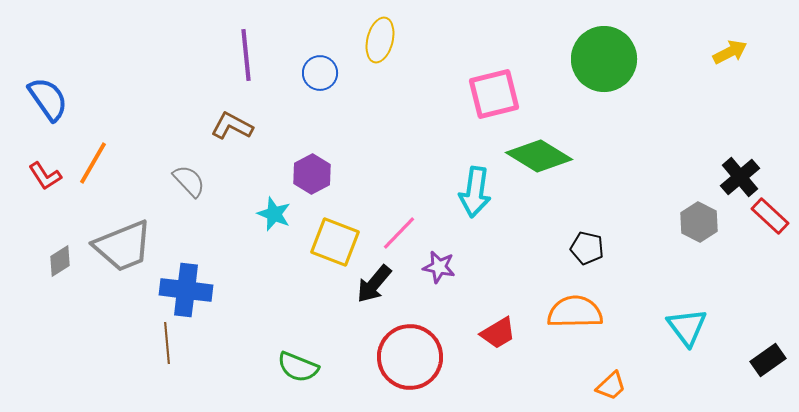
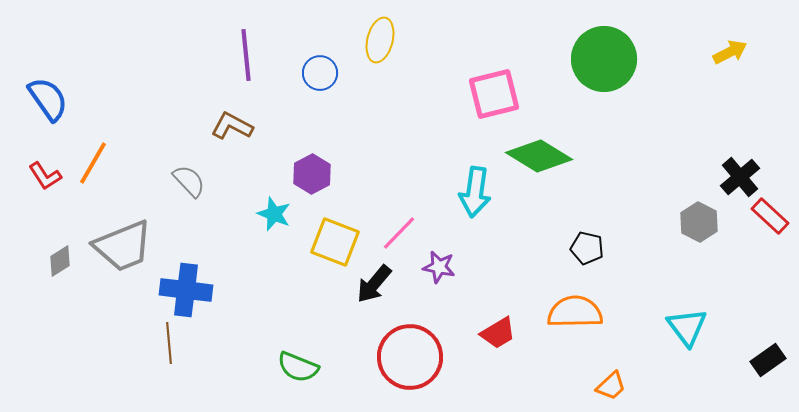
brown line: moved 2 px right
